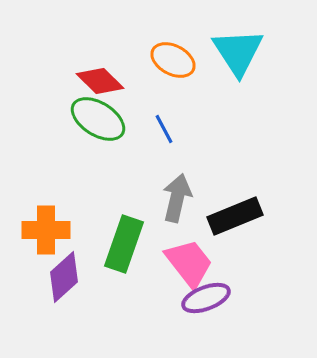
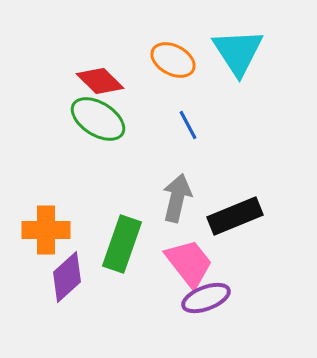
blue line: moved 24 px right, 4 px up
green rectangle: moved 2 px left
purple diamond: moved 3 px right
